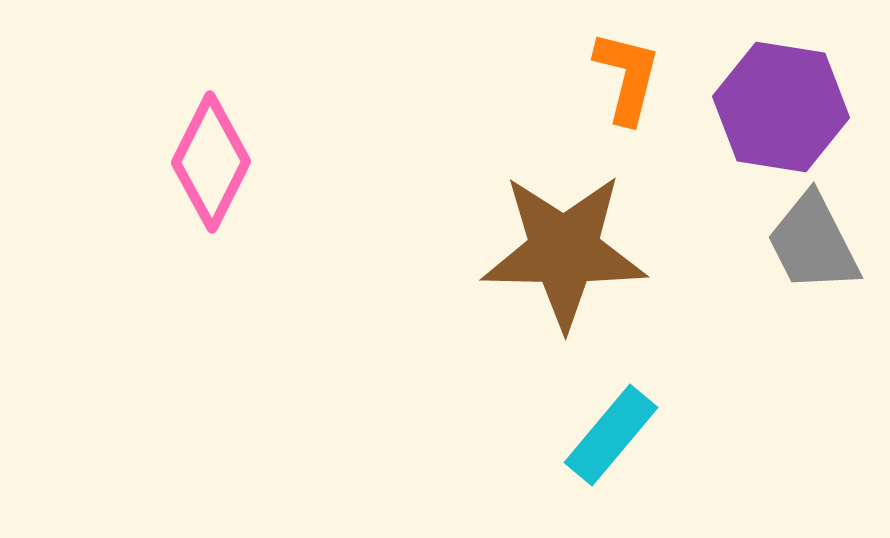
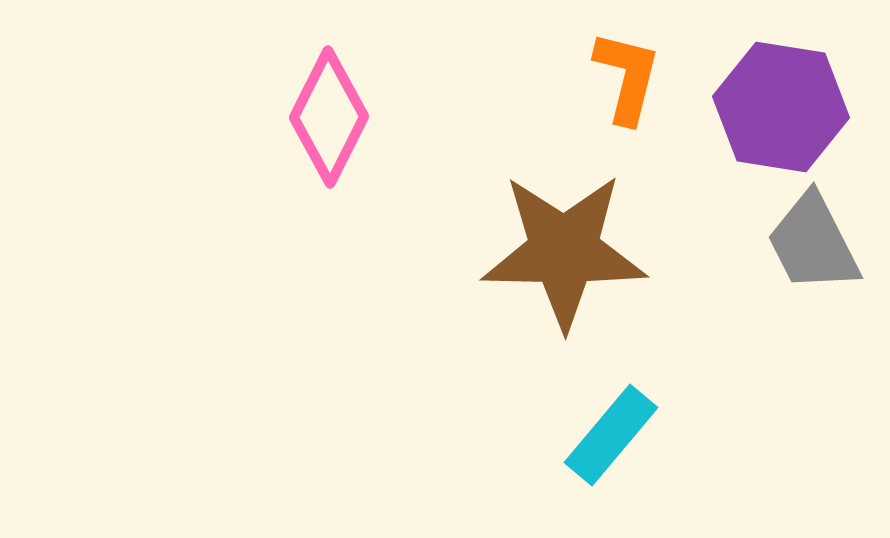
pink diamond: moved 118 px right, 45 px up
